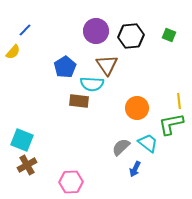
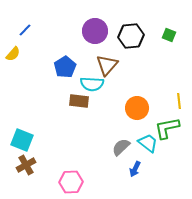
purple circle: moved 1 px left
yellow semicircle: moved 2 px down
brown triangle: rotated 15 degrees clockwise
green L-shape: moved 4 px left, 4 px down
brown cross: moved 1 px left
